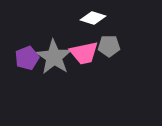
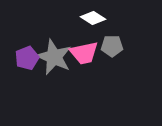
white diamond: rotated 15 degrees clockwise
gray pentagon: moved 3 px right
gray star: rotated 9 degrees counterclockwise
